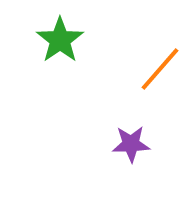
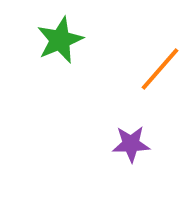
green star: rotated 12 degrees clockwise
